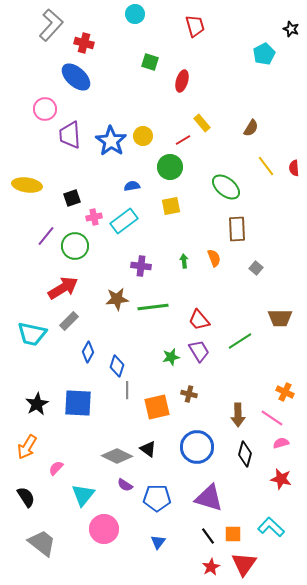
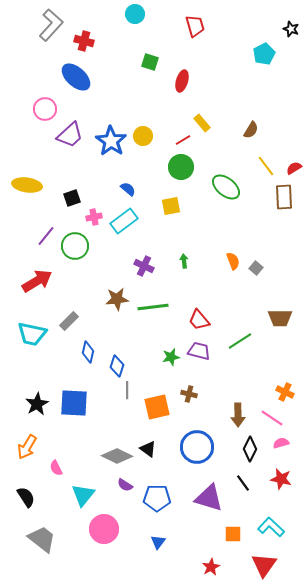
red cross at (84, 43): moved 2 px up
brown semicircle at (251, 128): moved 2 px down
purple trapezoid at (70, 135): rotated 128 degrees counterclockwise
green circle at (170, 167): moved 11 px right
red semicircle at (294, 168): rotated 63 degrees clockwise
blue semicircle at (132, 186): moved 4 px left, 3 px down; rotated 49 degrees clockwise
brown rectangle at (237, 229): moved 47 px right, 32 px up
orange semicircle at (214, 258): moved 19 px right, 3 px down
purple cross at (141, 266): moved 3 px right; rotated 18 degrees clockwise
red arrow at (63, 288): moved 26 px left, 7 px up
purple trapezoid at (199, 351): rotated 45 degrees counterclockwise
blue diamond at (88, 352): rotated 15 degrees counterclockwise
blue square at (78, 403): moved 4 px left
black diamond at (245, 454): moved 5 px right, 5 px up; rotated 10 degrees clockwise
pink semicircle at (56, 468): rotated 70 degrees counterclockwise
black line at (208, 536): moved 35 px right, 53 px up
gray trapezoid at (42, 543): moved 4 px up
red triangle at (244, 564): moved 20 px right, 1 px down
